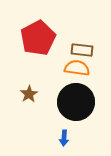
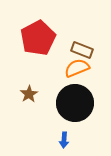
brown rectangle: rotated 15 degrees clockwise
orange semicircle: rotated 30 degrees counterclockwise
black circle: moved 1 px left, 1 px down
blue arrow: moved 2 px down
